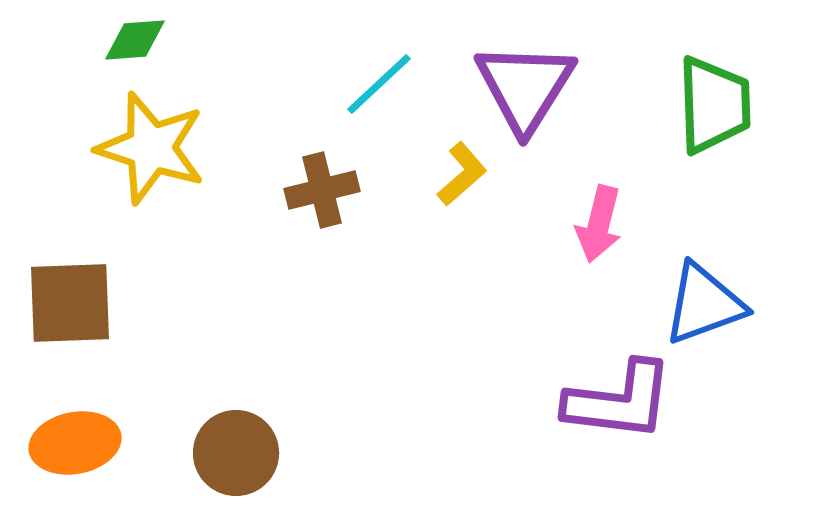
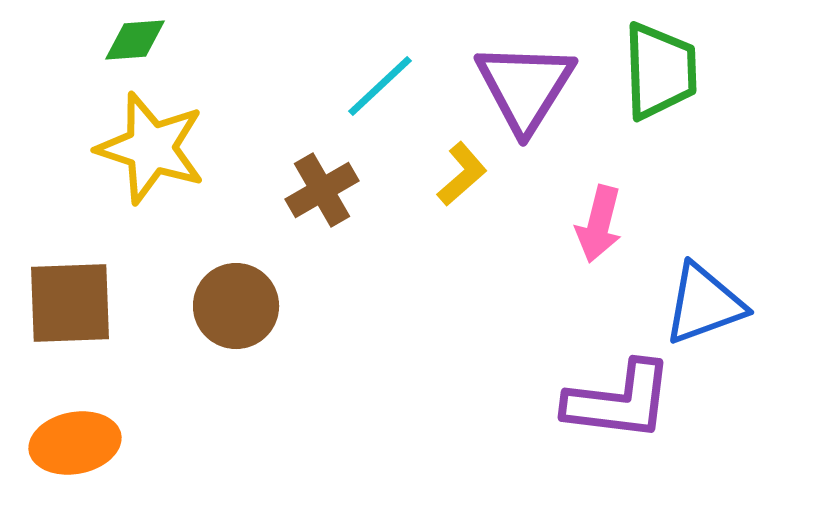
cyan line: moved 1 px right, 2 px down
green trapezoid: moved 54 px left, 34 px up
brown cross: rotated 16 degrees counterclockwise
brown circle: moved 147 px up
